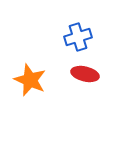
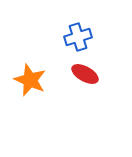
red ellipse: rotated 16 degrees clockwise
